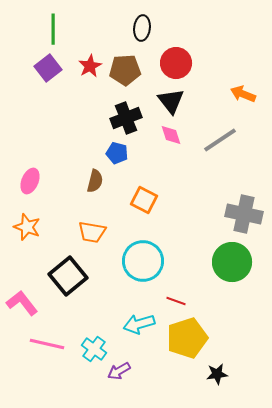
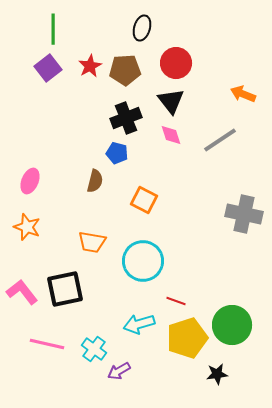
black ellipse: rotated 10 degrees clockwise
orange trapezoid: moved 10 px down
green circle: moved 63 px down
black square: moved 3 px left, 13 px down; rotated 27 degrees clockwise
pink L-shape: moved 11 px up
